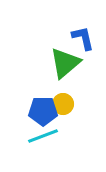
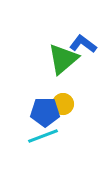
blue L-shape: moved 6 px down; rotated 40 degrees counterclockwise
green triangle: moved 2 px left, 4 px up
blue pentagon: moved 2 px right, 1 px down
